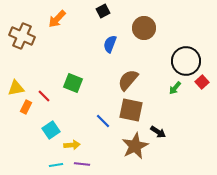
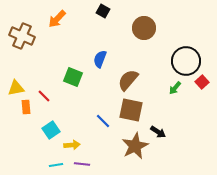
black square: rotated 32 degrees counterclockwise
blue semicircle: moved 10 px left, 15 px down
green square: moved 6 px up
orange rectangle: rotated 32 degrees counterclockwise
